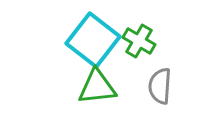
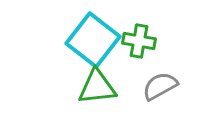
green cross: rotated 20 degrees counterclockwise
gray semicircle: rotated 57 degrees clockwise
